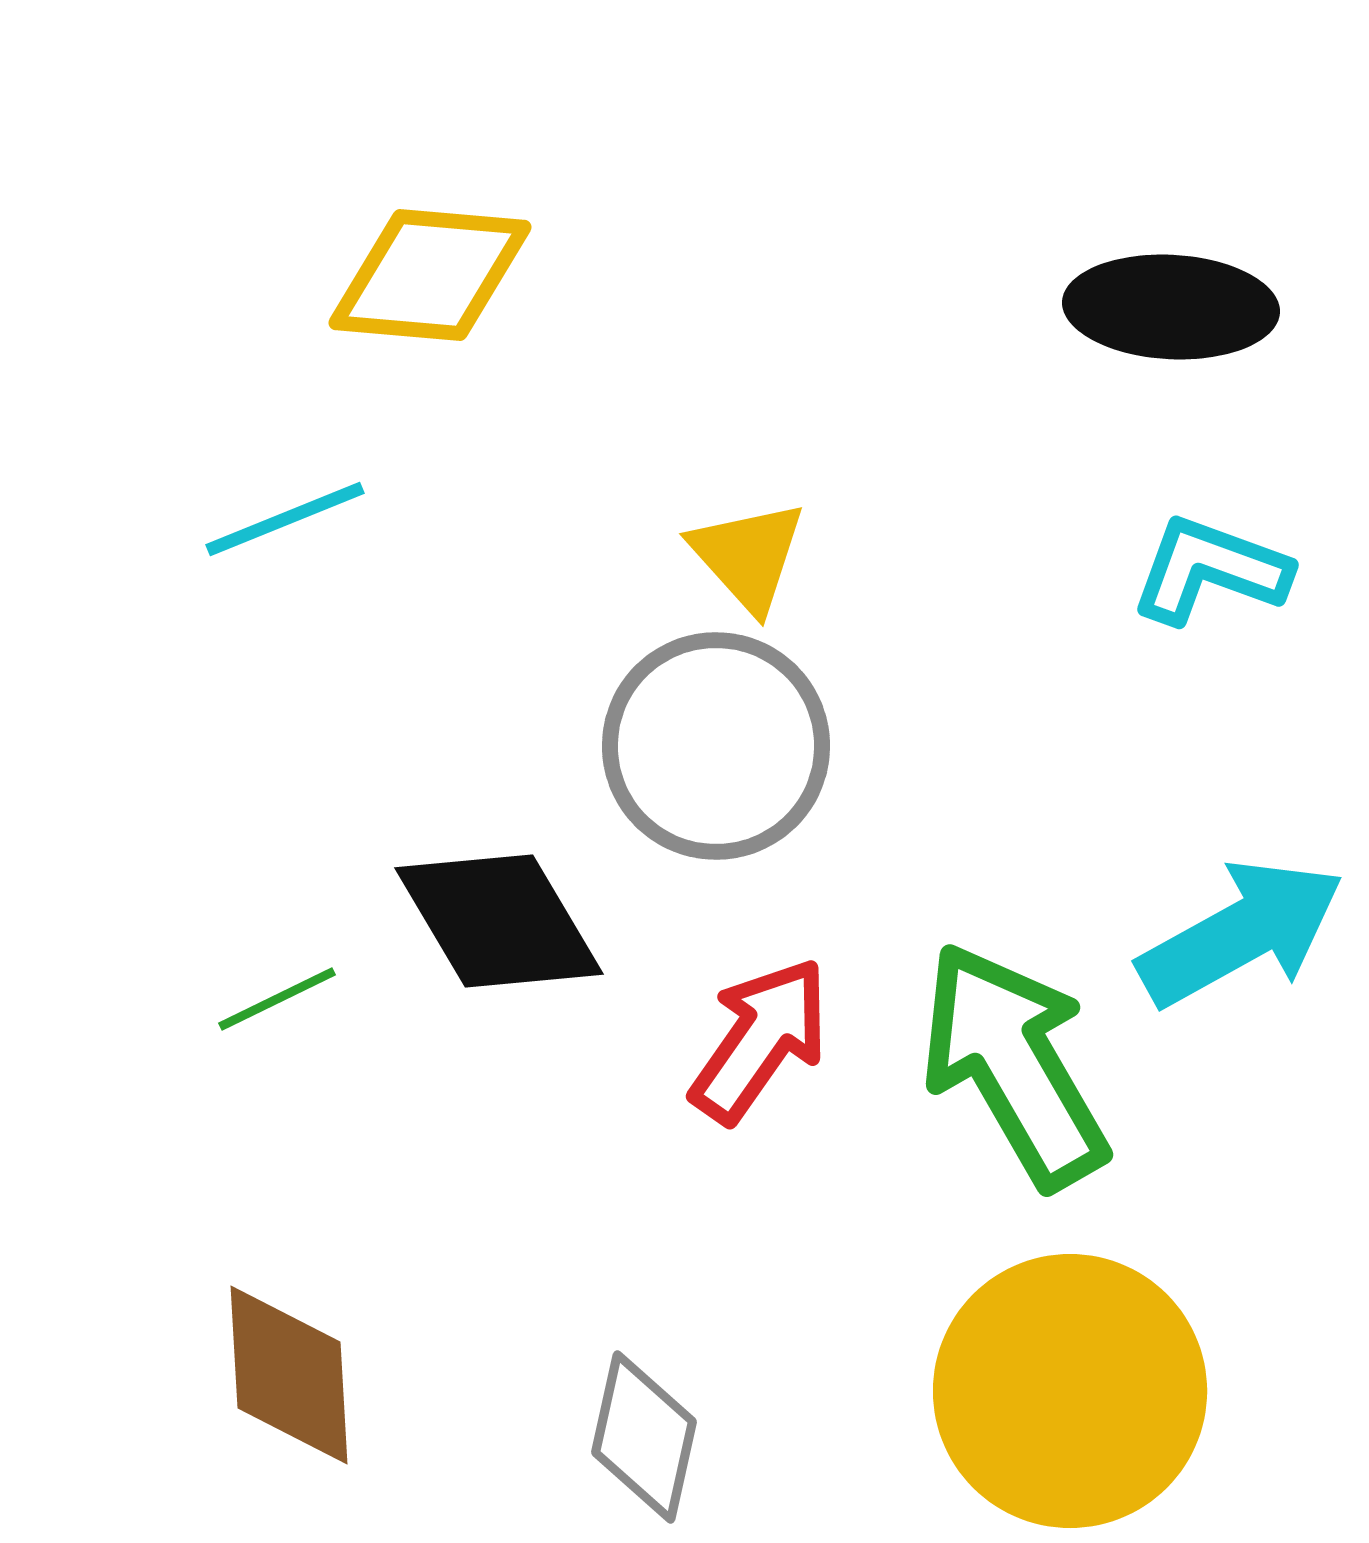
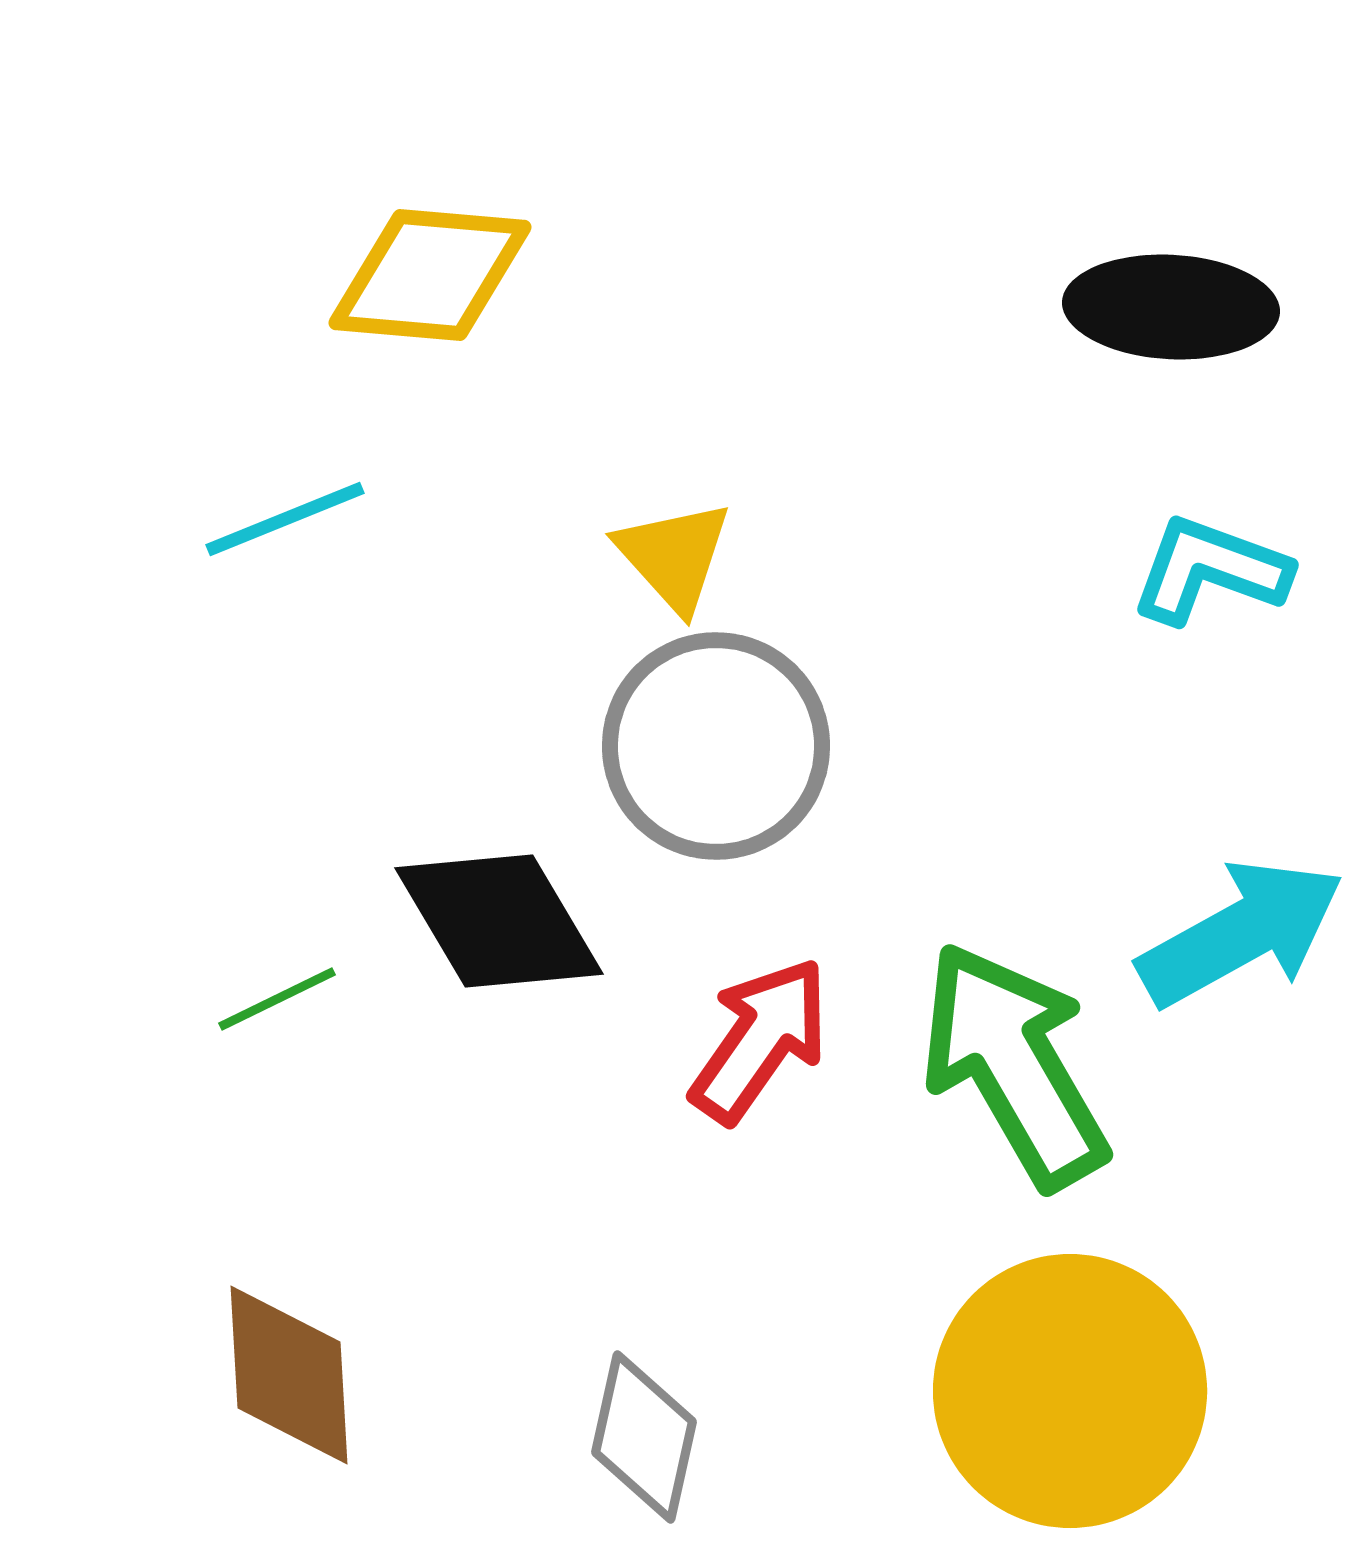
yellow triangle: moved 74 px left
